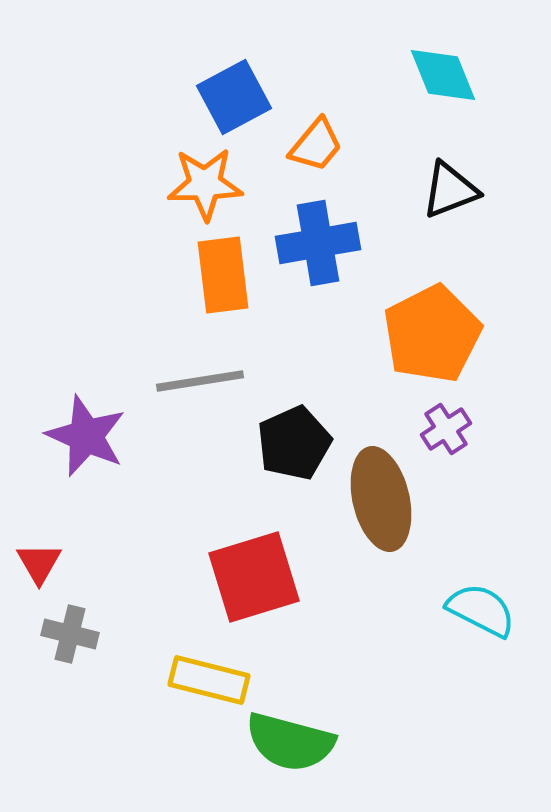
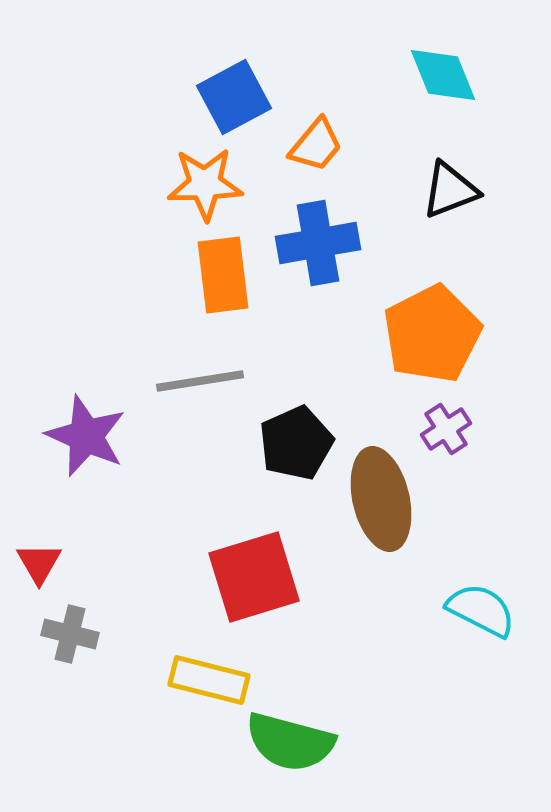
black pentagon: moved 2 px right
